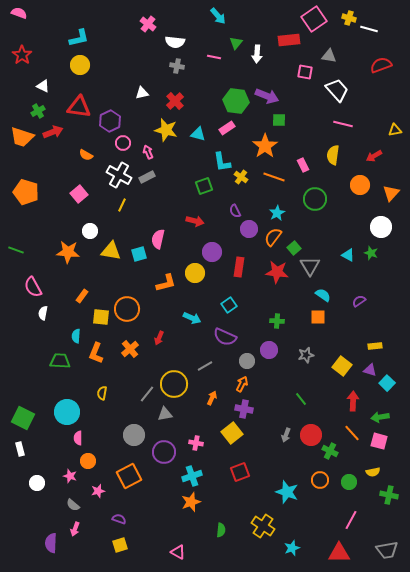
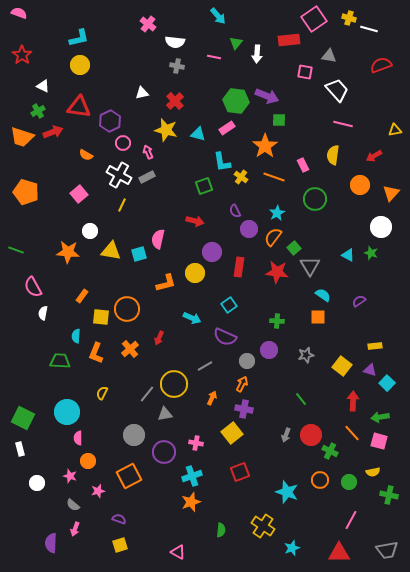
yellow semicircle at (102, 393): rotated 16 degrees clockwise
